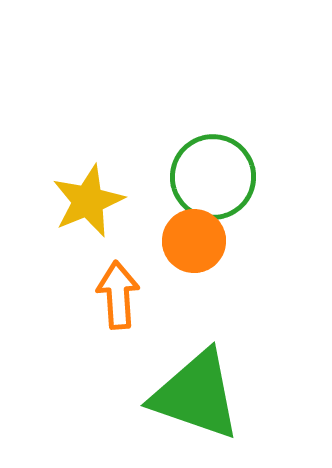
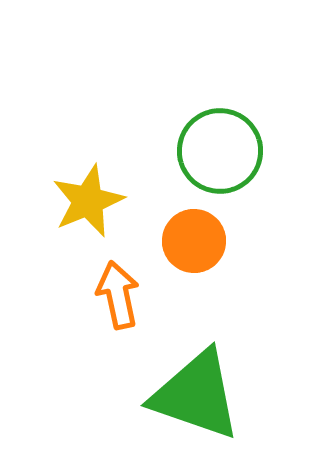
green circle: moved 7 px right, 26 px up
orange arrow: rotated 8 degrees counterclockwise
